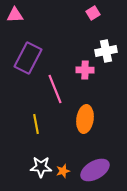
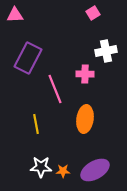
pink cross: moved 4 px down
orange star: rotated 16 degrees clockwise
